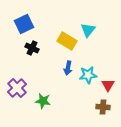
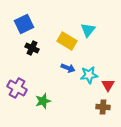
blue arrow: rotated 80 degrees counterclockwise
cyan star: moved 1 px right
purple cross: rotated 18 degrees counterclockwise
green star: rotated 28 degrees counterclockwise
